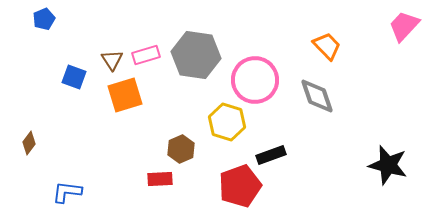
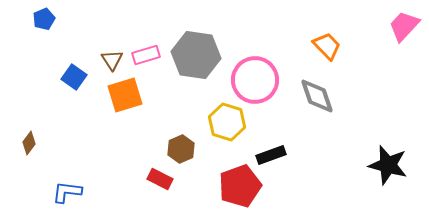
blue square: rotated 15 degrees clockwise
red rectangle: rotated 30 degrees clockwise
